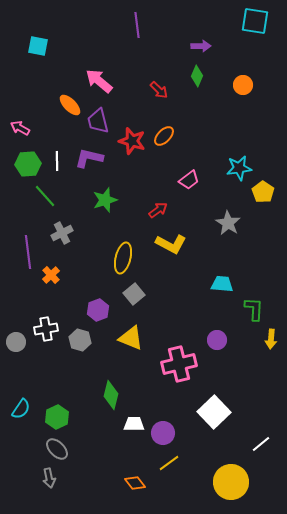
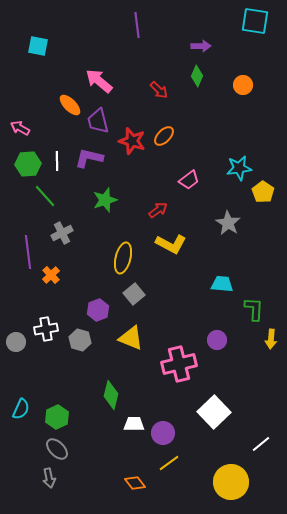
cyan semicircle at (21, 409): rotated 10 degrees counterclockwise
